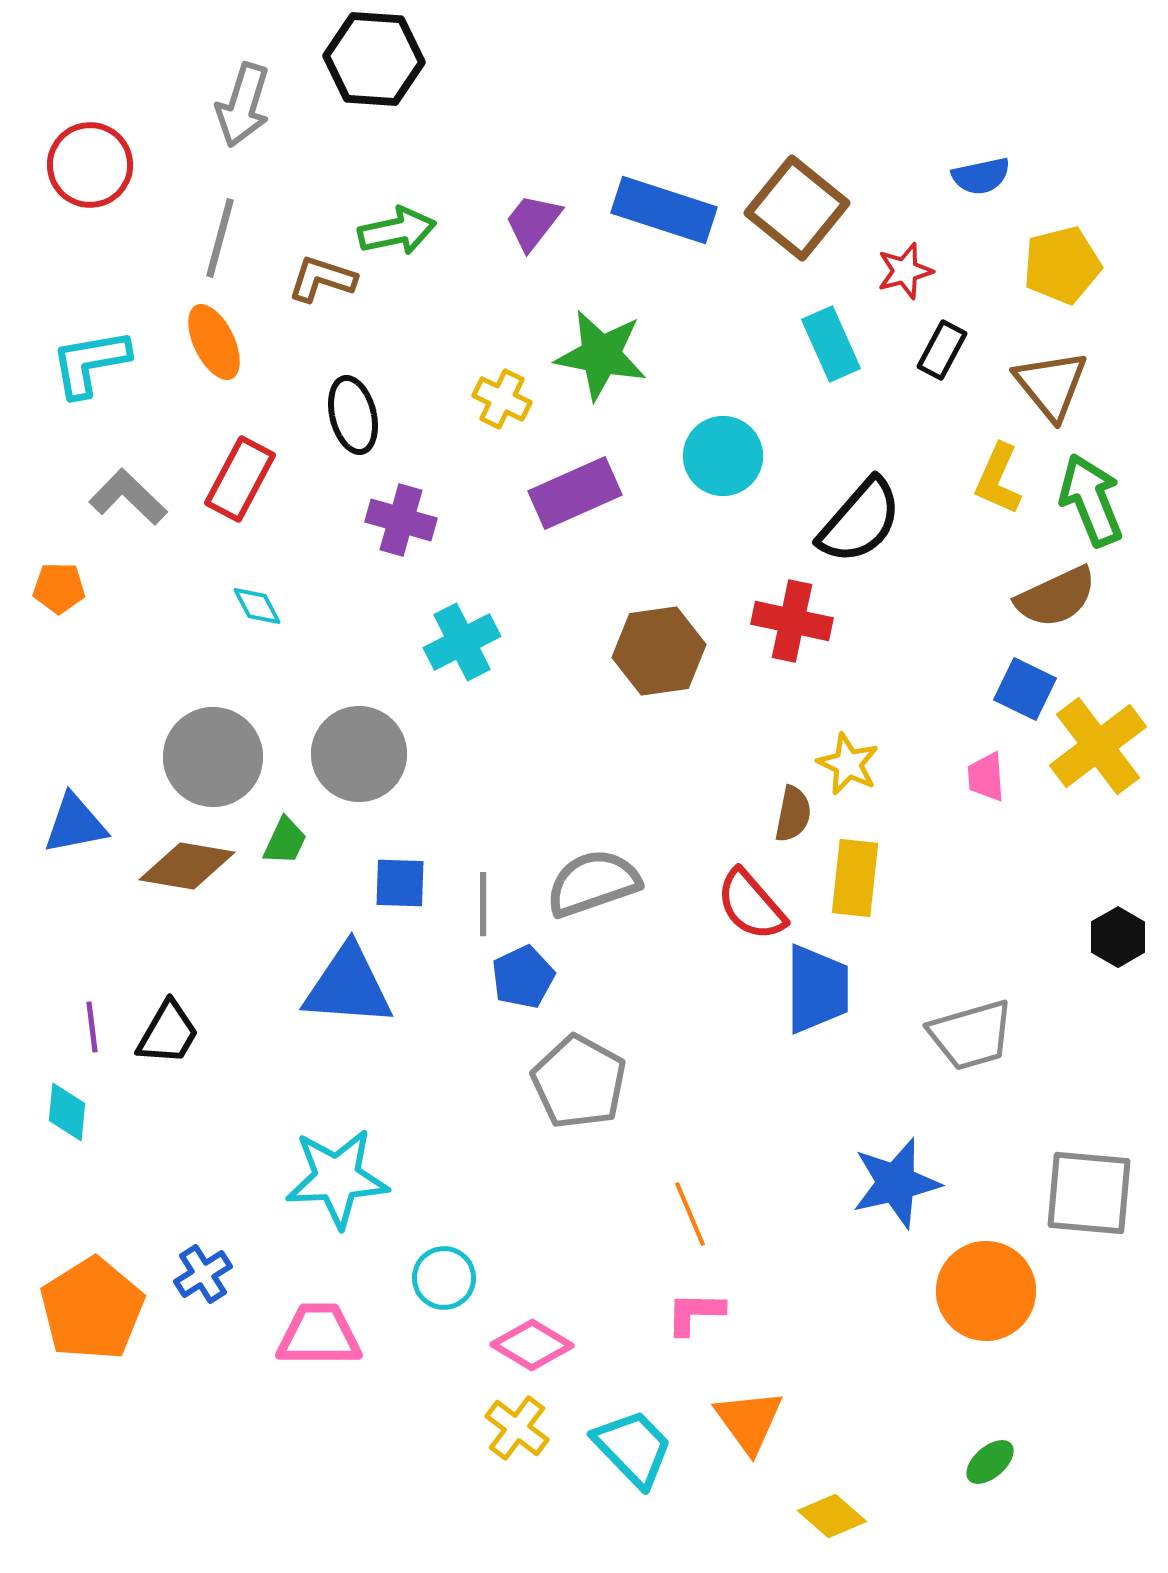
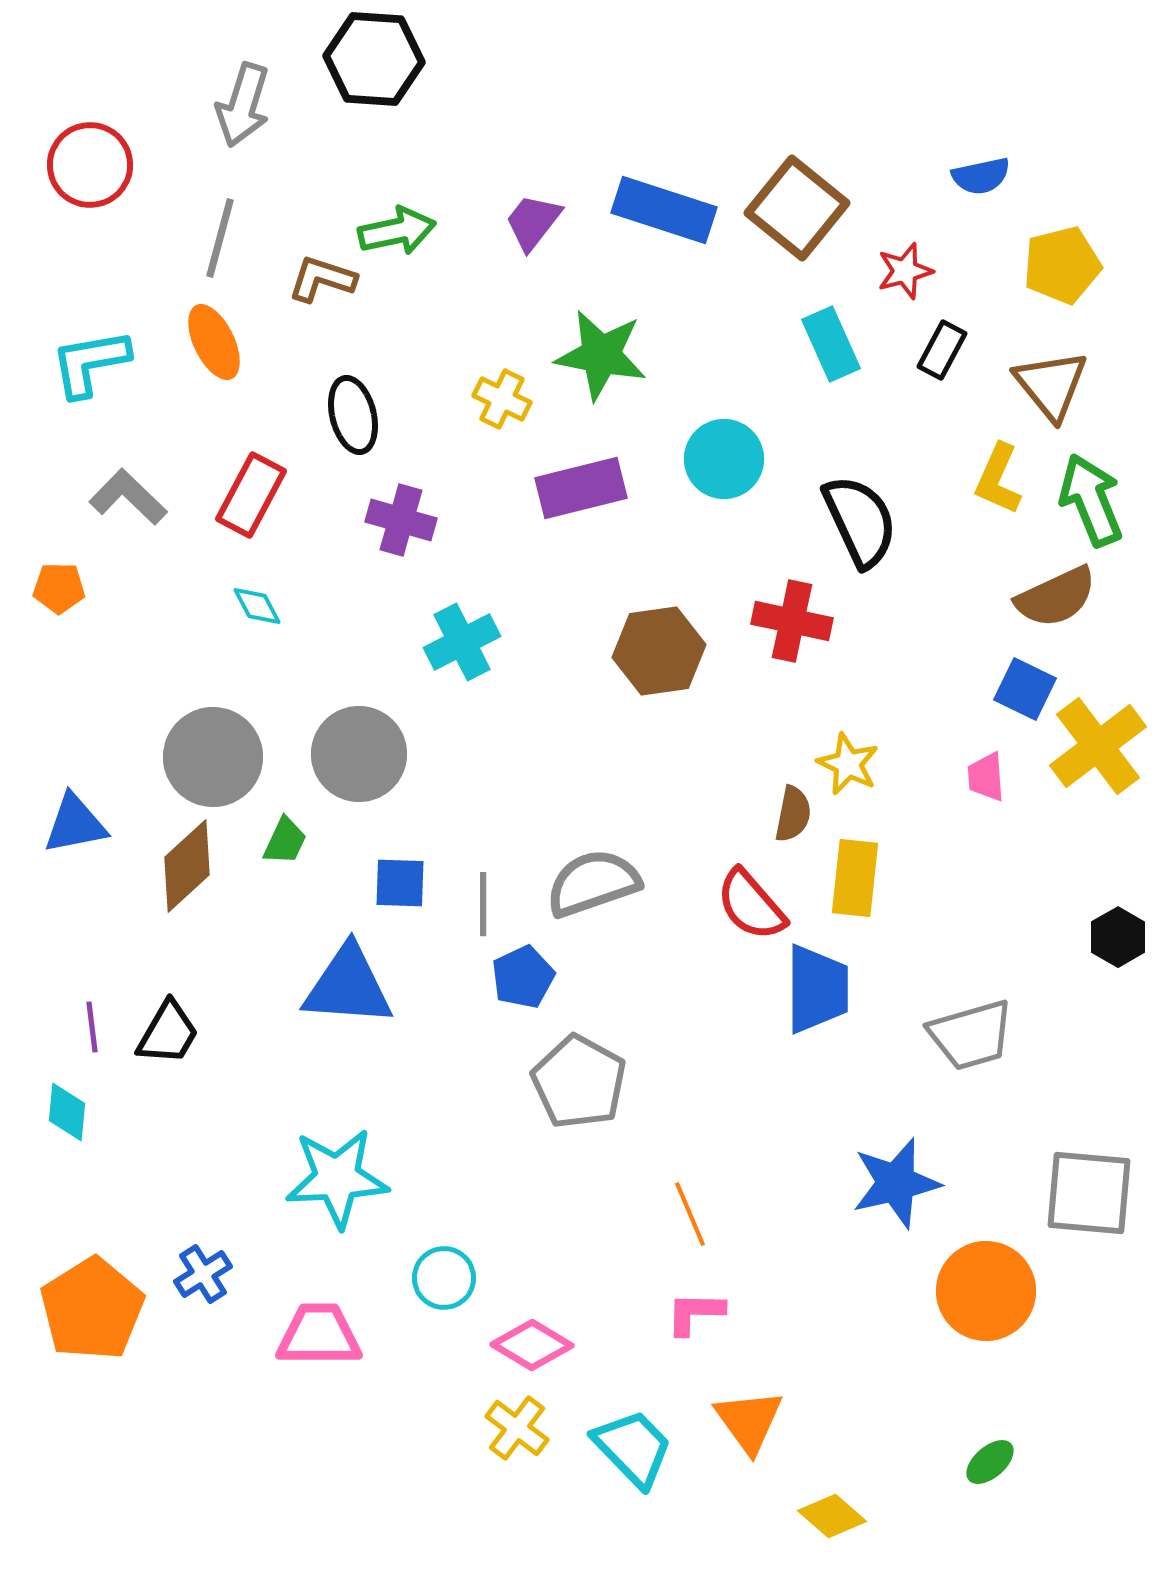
cyan circle at (723, 456): moved 1 px right, 3 px down
red rectangle at (240, 479): moved 11 px right, 16 px down
purple rectangle at (575, 493): moved 6 px right, 5 px up; rotated 10 degrees clockwise
black semicircle at (860, 521): rotated 66 degrees counterclockwise
brown diamond at (187, 866): rotated 52 degrees counterclockwise
